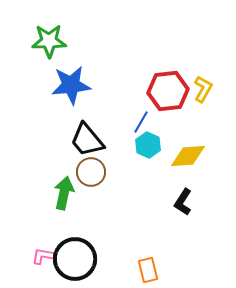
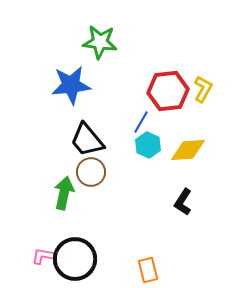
green star: moved 51 px right, 1 px down; rotated 8 degrees clockwise
yellow diamond: moved 6 px up
